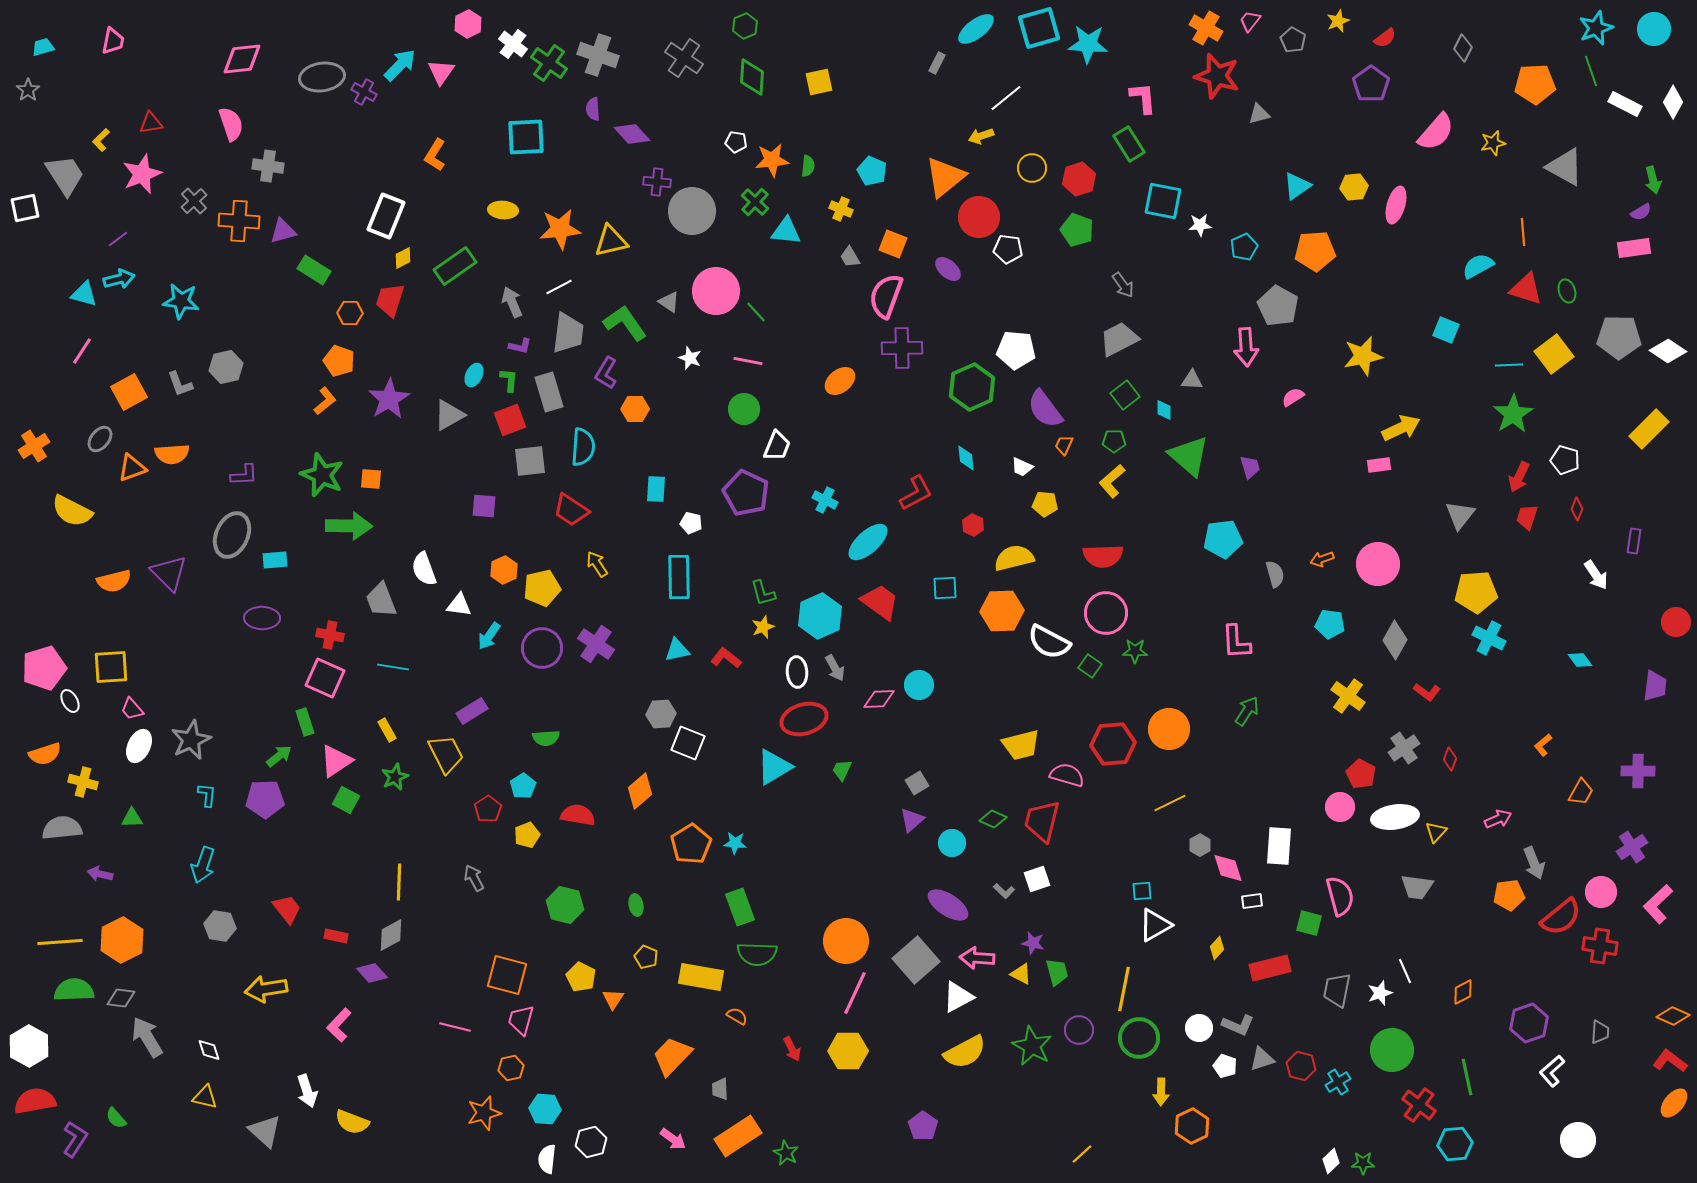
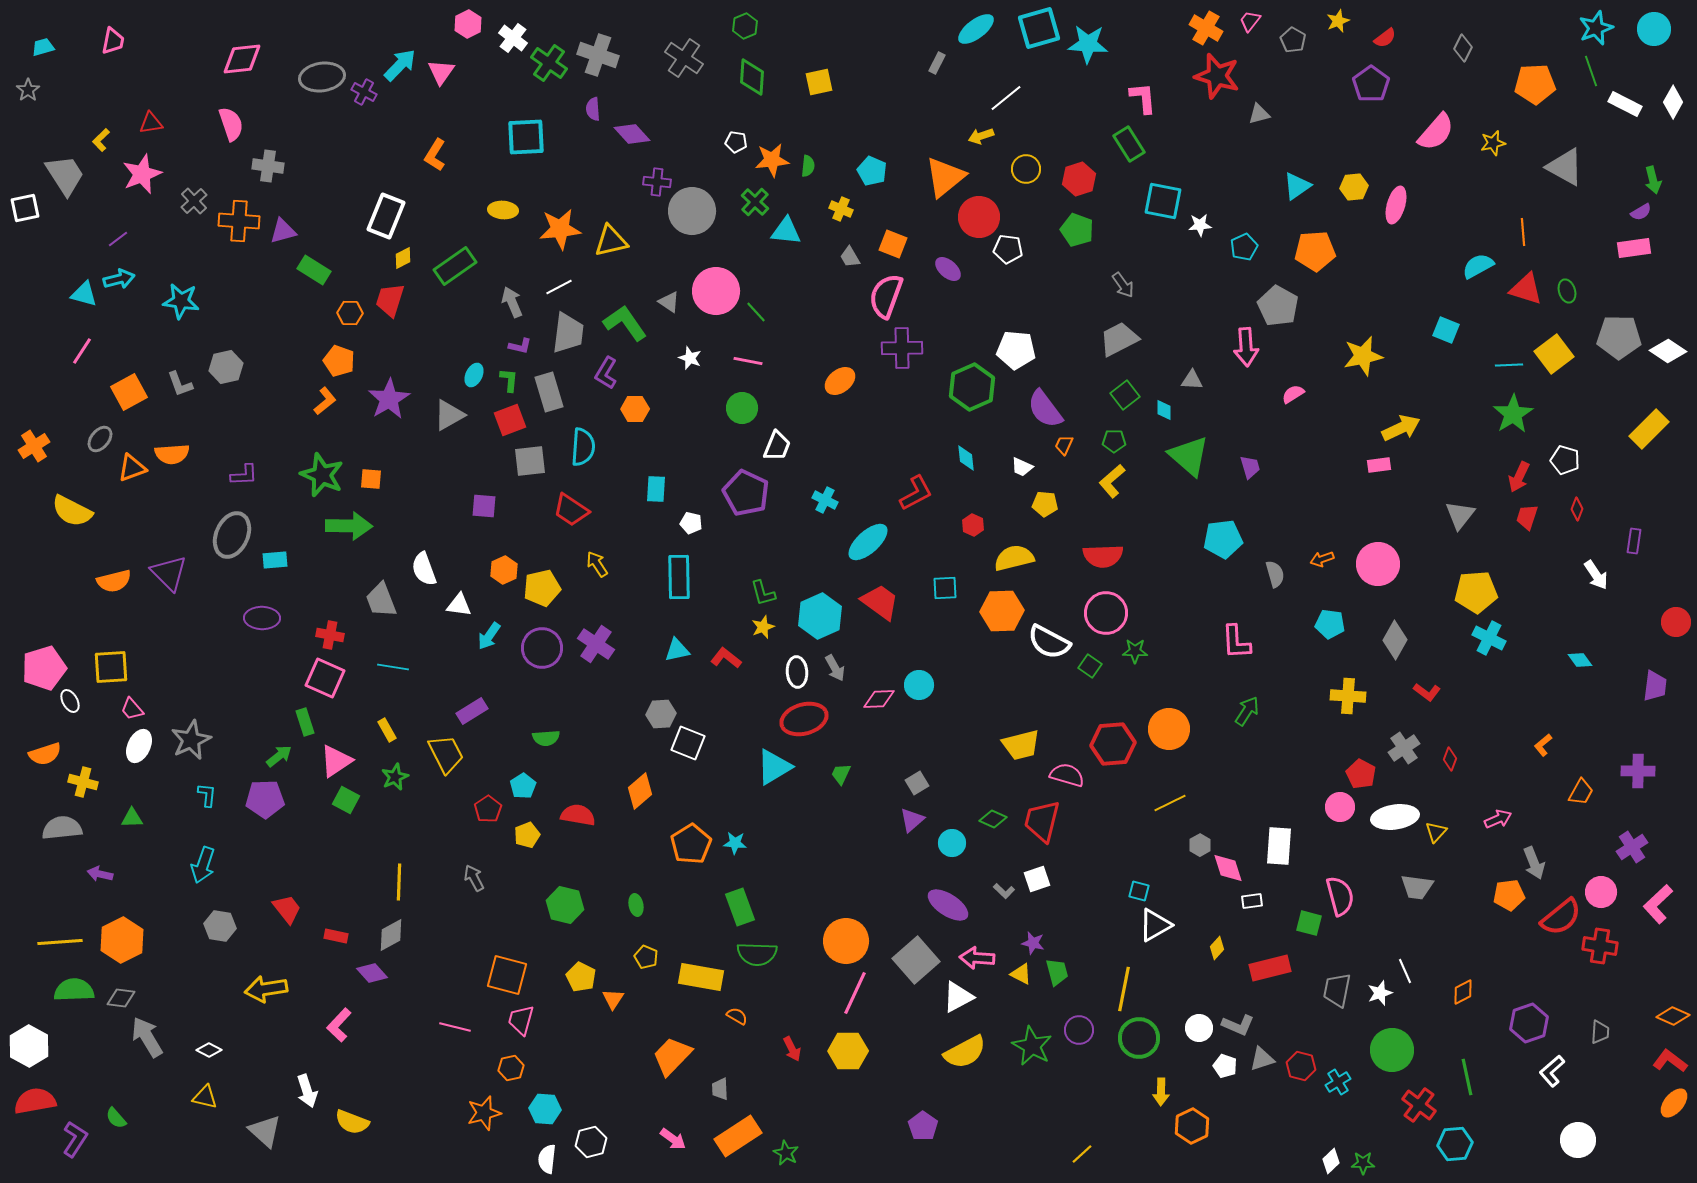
white cross at (513, 44): moved 6 px up
yellow circle at (1032, 168): moved 6 px left, 1 px down
pink semicircle at (1293, 397): moved 3 px up
green circle at (744, 409): moved 2 px left, 1 px up
yellow cross at (1348, 696): rotated 32 degrees counterclockwise
green trapezoid at (842, 770): moved 1 px left, 4 px down
cyan square at (1142, 891): moved 3 px left; rotated 20 degrees clockwise
white diamond at (209, 1050): rotated 45 degrees counterclockwise
